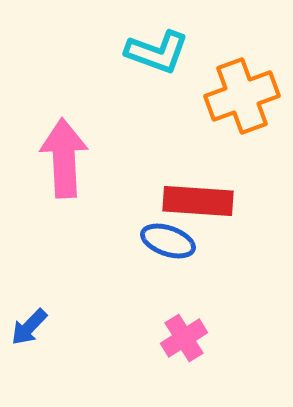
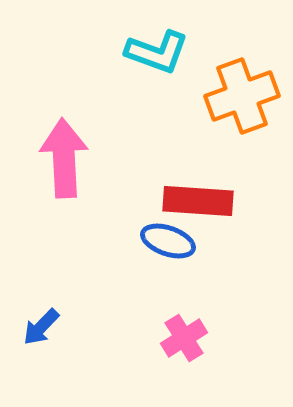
blue arrow: moved 12 px right
